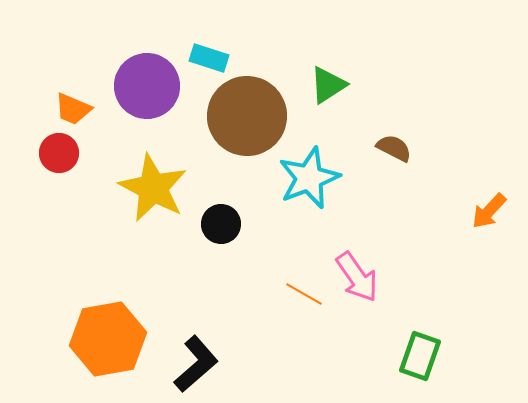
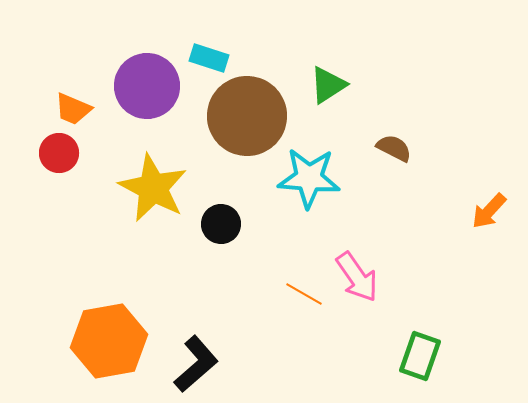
cyan star: rotated 26 degrees clockwise
orange hexagon: moved 1 px right, 2 px down
